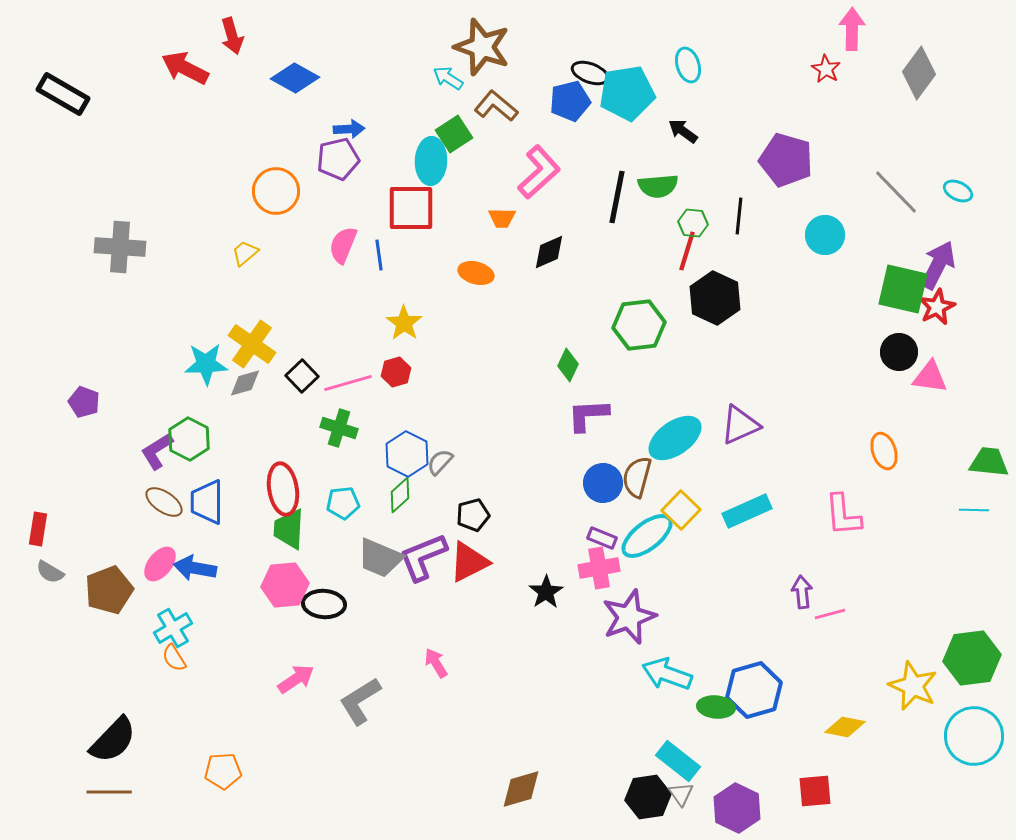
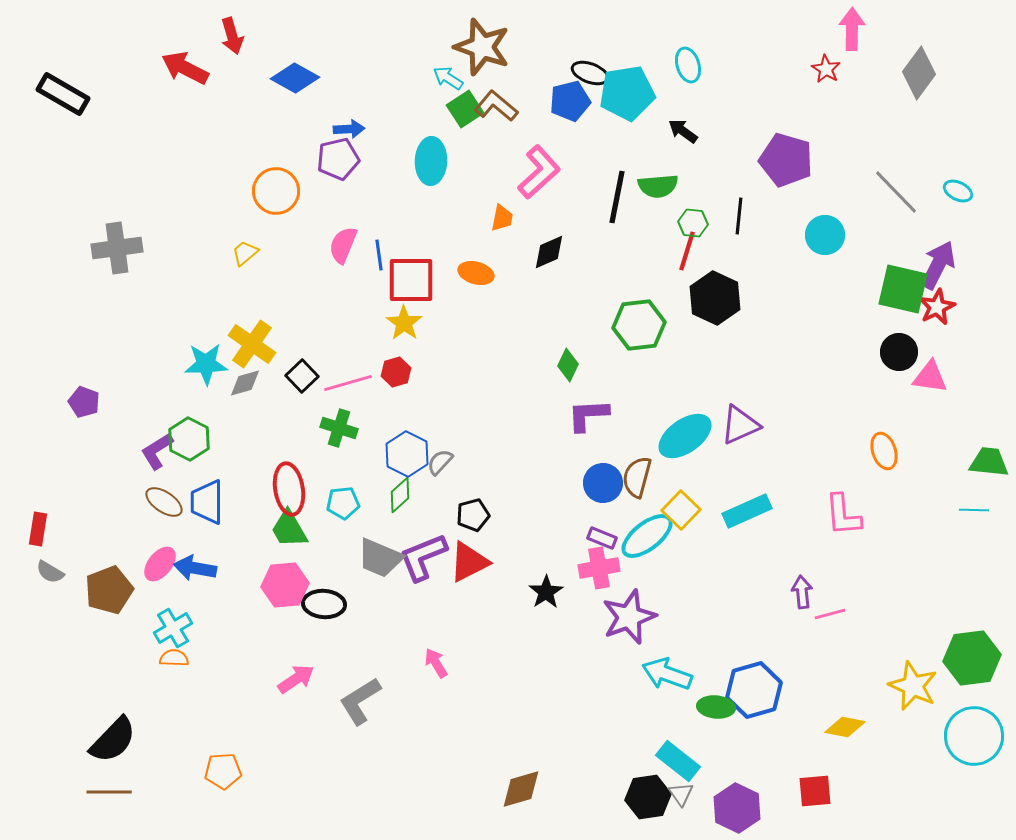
green square at (454, 134): moved 11 px right, 25 px up
red square at (411, 208): moved 72 px down
orange trapezoid at (502, 218): rotated 80 degrees counterclockwise
gray cross at (120, 247): moved 3 px left, 1 px down; rotated 12 degrees counterclockwise
cyan ellipse at (675, 438): moved 10 px right, 2 px up
red ellipse at (283, 489): moved 6 px right
green trapezoid at (289, 529): rotated 33 degrees counterclockwise
orange semicircle at (174, 658): rotated 124 degrees clockwise
